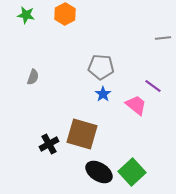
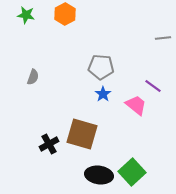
black ellipse: moved 3 px down; rotated 24 degrees counterclockwise
